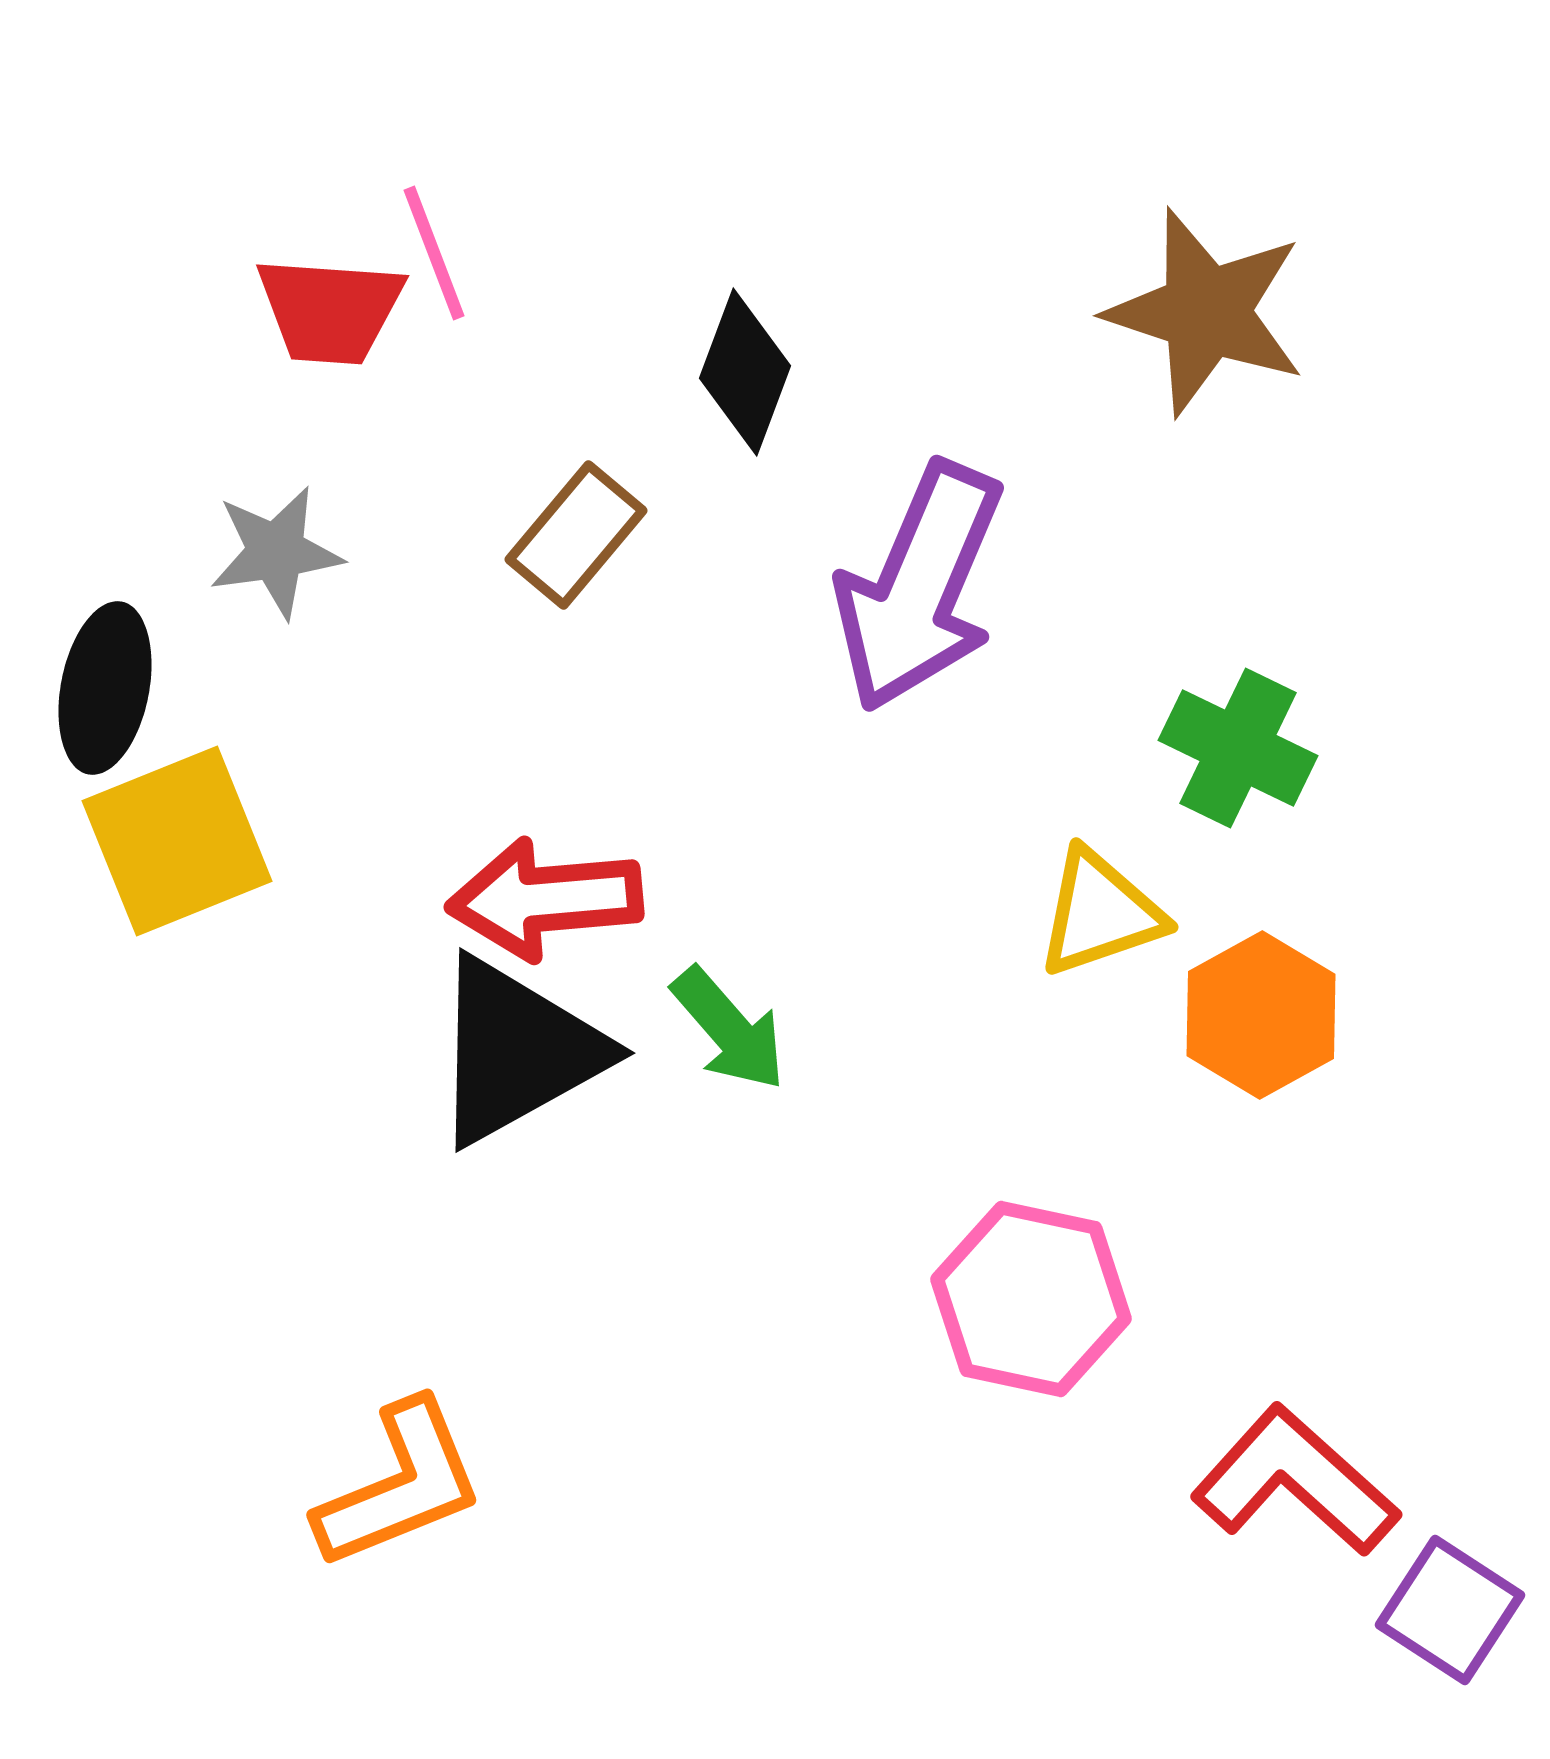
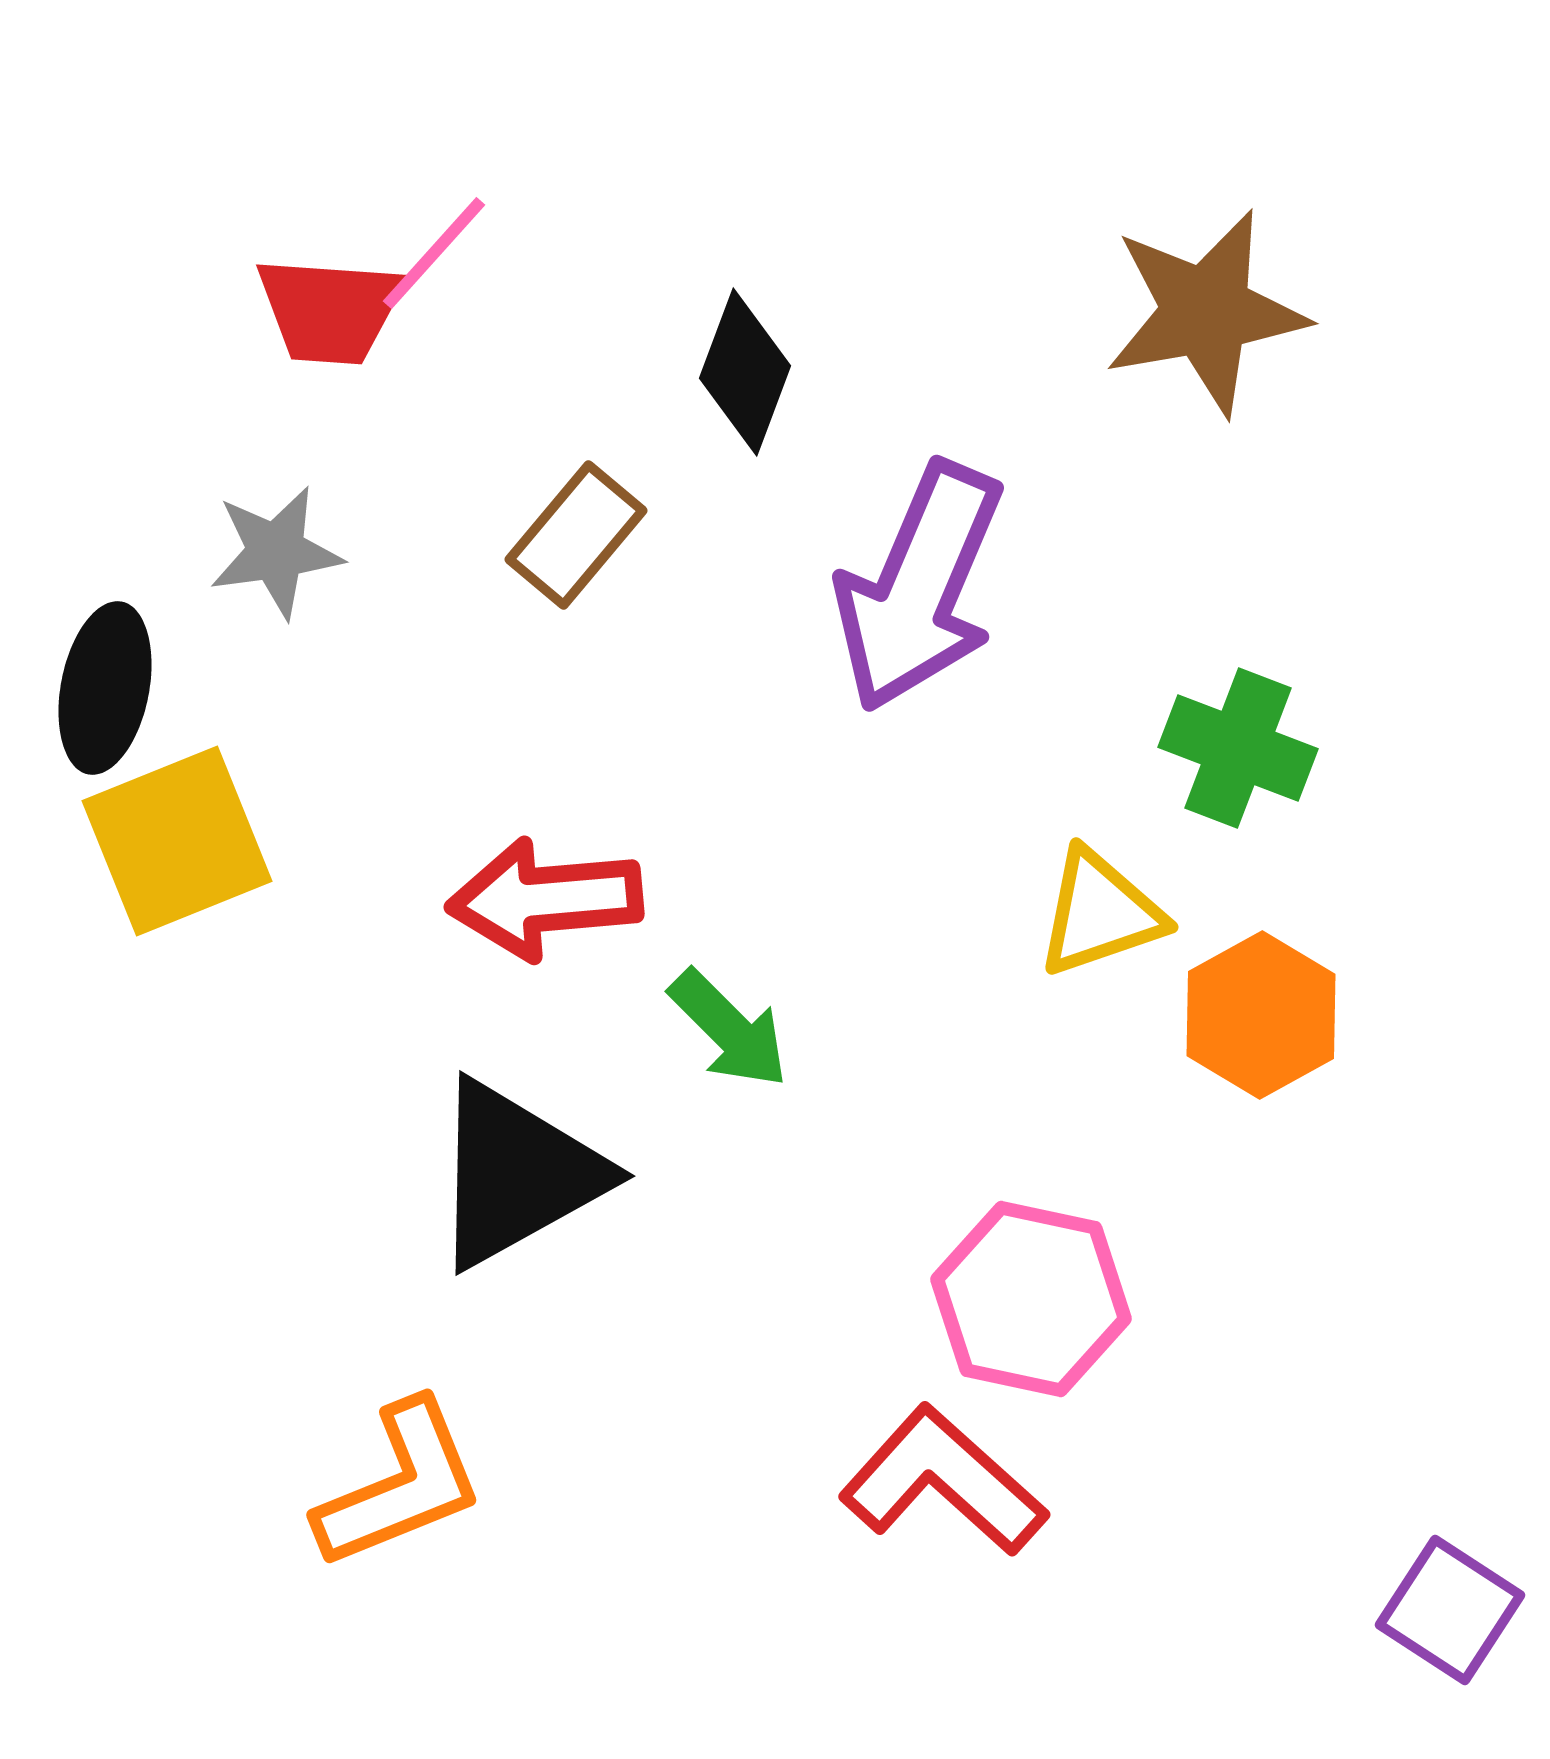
pink line: rotated 63 degrees clockwise
brown star: rotated 28 degrees counterclockwise
green cross: rotated 5 degrees counterclockwise
green arrow: rotated 4 degrees counterclockwise
black triangle: moved 123 px down
red L-shape: moved 352 px left
